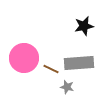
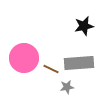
gray star: rotated 24 degrees counterclockwise
